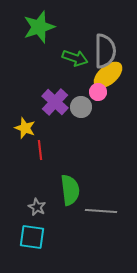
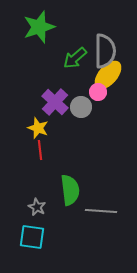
green arrow: rotated 120 degrees clockwise
yellow ellipse: rotated 8 degrees counterclockwise
yellow star: moved 13 px right
